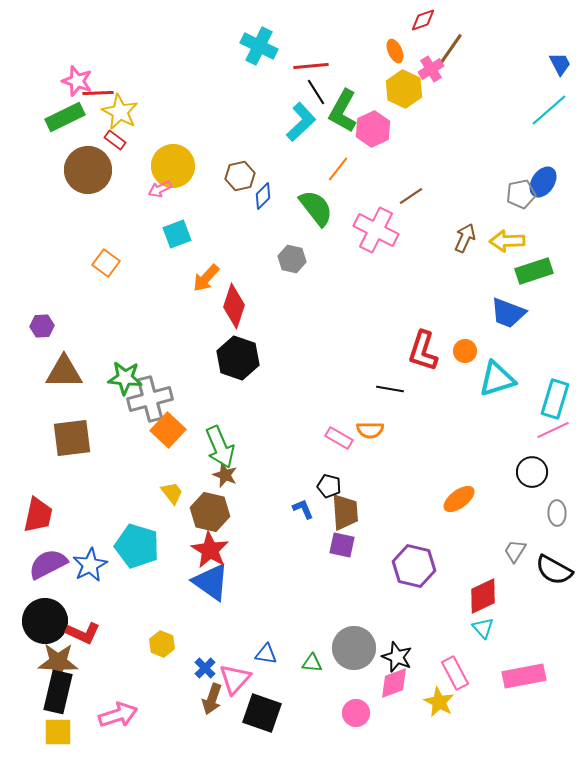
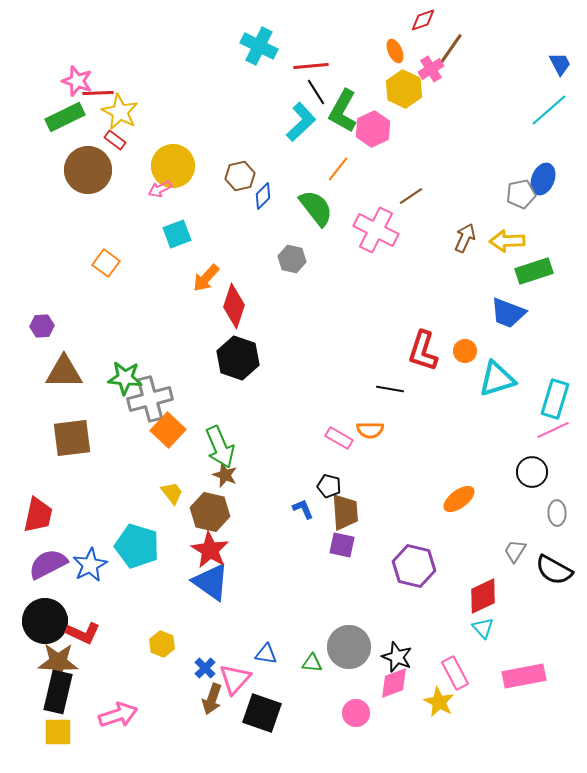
blue ellipse at (543, 182): moved 3 px up; rotated 12 degrees counterclockwise
gray circle at (354, 648): moved 5 px left, 1 px up
